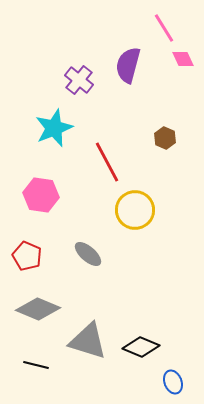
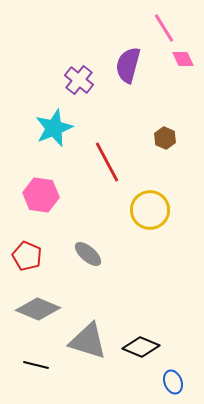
yellow circle: moved 15 px right
